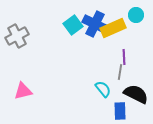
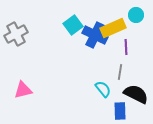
blue cross: moved 11 px down
gray cross: moved 1 px left, 2 px up
purple line: moved 2 px right, 10 px up
pink triangle: moved 1 px up
